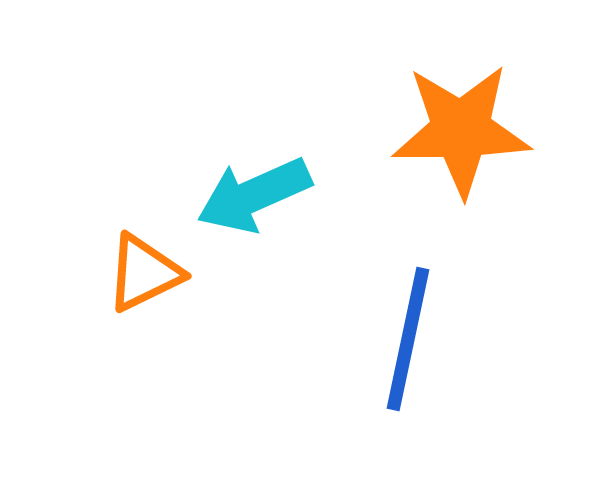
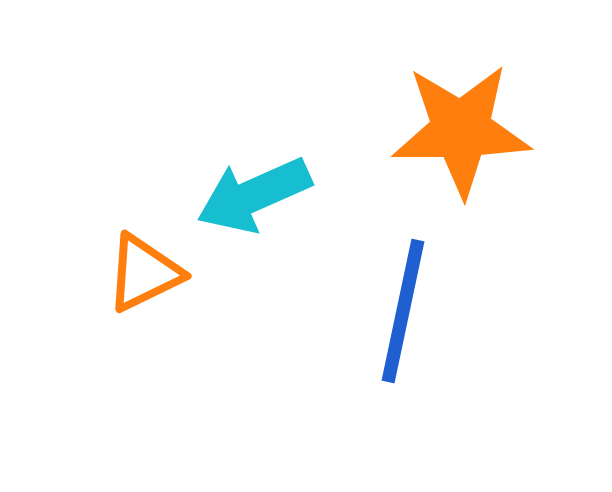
blue line: moved 5 px left, 28 px up
